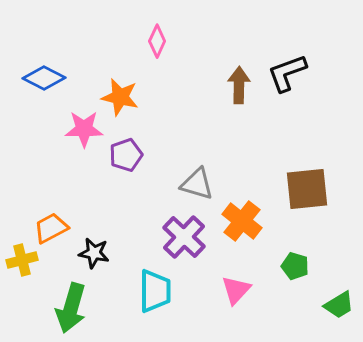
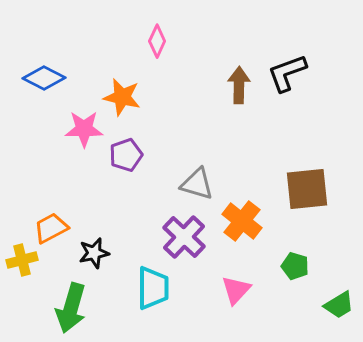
orange star: moved 2 px right
black star: rotated 24 degrees counterclockwise
cyan trapezoid: moved 2 px left, 3 px up
